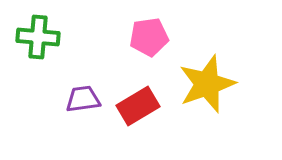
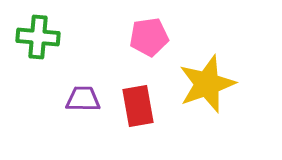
purple trapezoid: rotated 9 degrees clockwise
red rectangle: rotated 69 degrees counterclockwise
